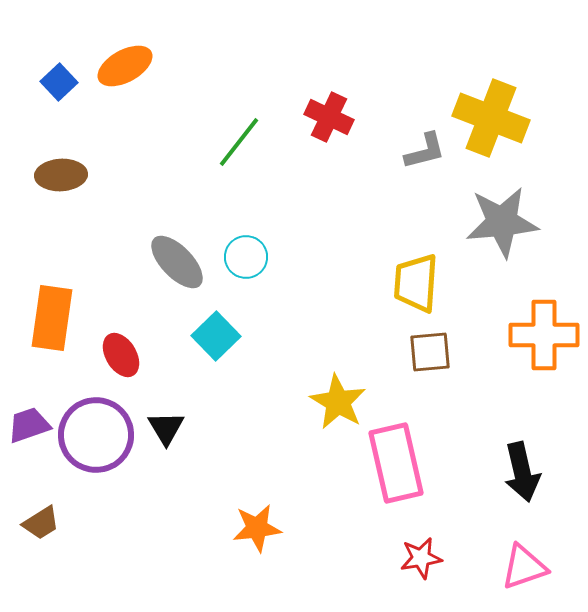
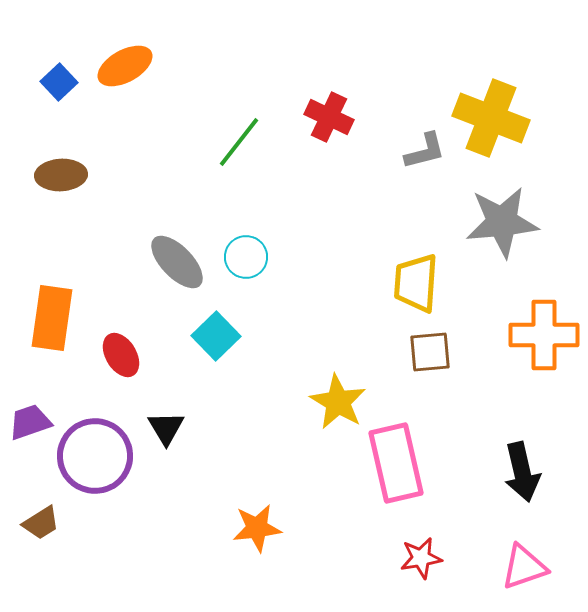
purple trapezoid: moved 1 px right, 3 px up
purple circle: moved 1 px left, 21 px down
